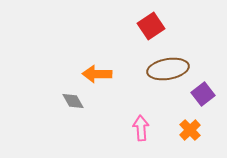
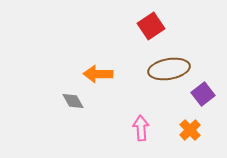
brown ellipse: moved 1 px right
orange arrow: moved 1 px right
